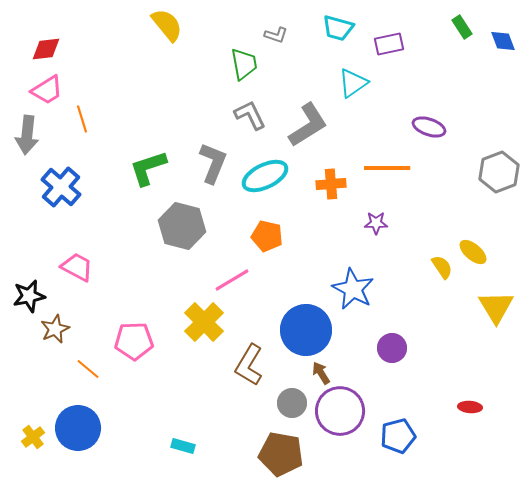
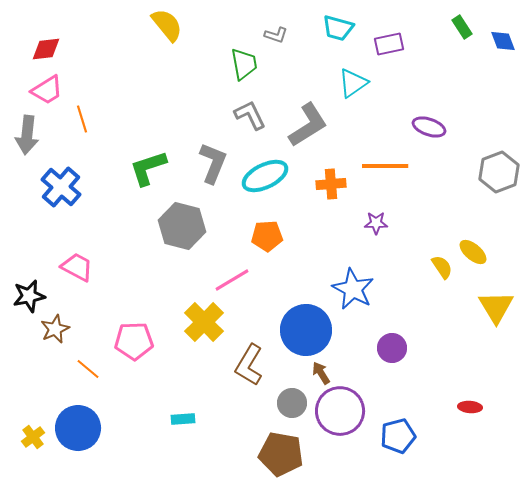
orange line at (387, 168): moved 2 px left, 2 px up
orange pentagon at (267, 236): rotated 16 degrees counterclockwise
cyan rectangle at (183, 446): moved 27 px up; rotated 20 degrees counterclockwise
